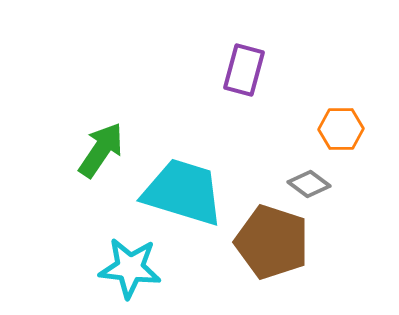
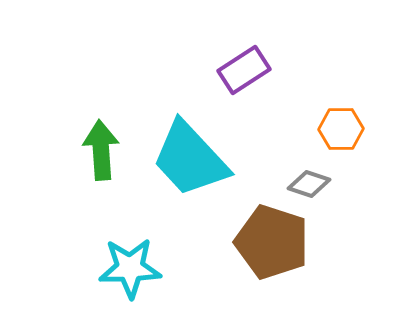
purple rectangle: rotated 42 degrees clockwise
green arrow: rotated 38 degrees counterclockwise
gray diamond: rotated 18 degrees counterclockwise
cyan trapezoid: moved 7 px right, 33 px up; rotated 150 degrees counterclockwise
cyan star: rotated 8 degrees counterclockwise
